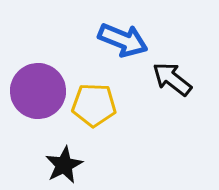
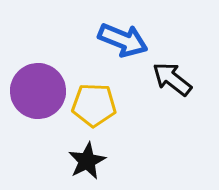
black star: moved 23 px right, 4 px up
